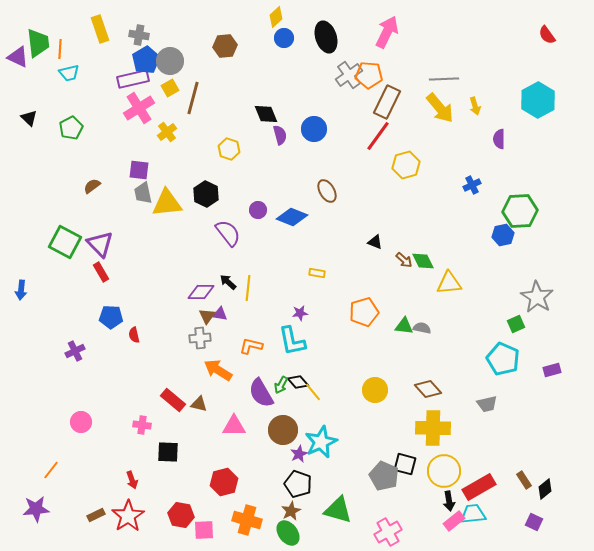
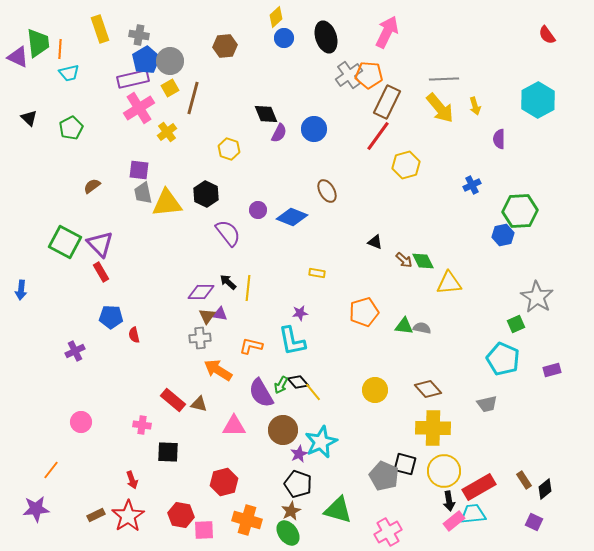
purple semicircle at (280, 135): moved 1 px left, 2 px up; rotated 42 degrees clockwise
